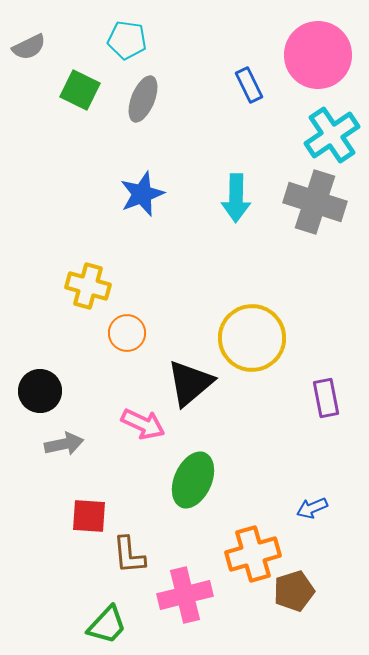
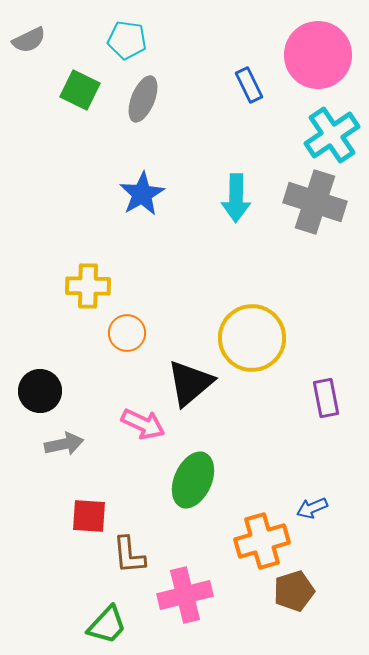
gray semicircle: moved 7 px up
blue star: rotated 9 degrees counterclockwise
yellow cross: rotated 15 degrees counterclockwise
orange cross: moved 9 px right, 13 px up
